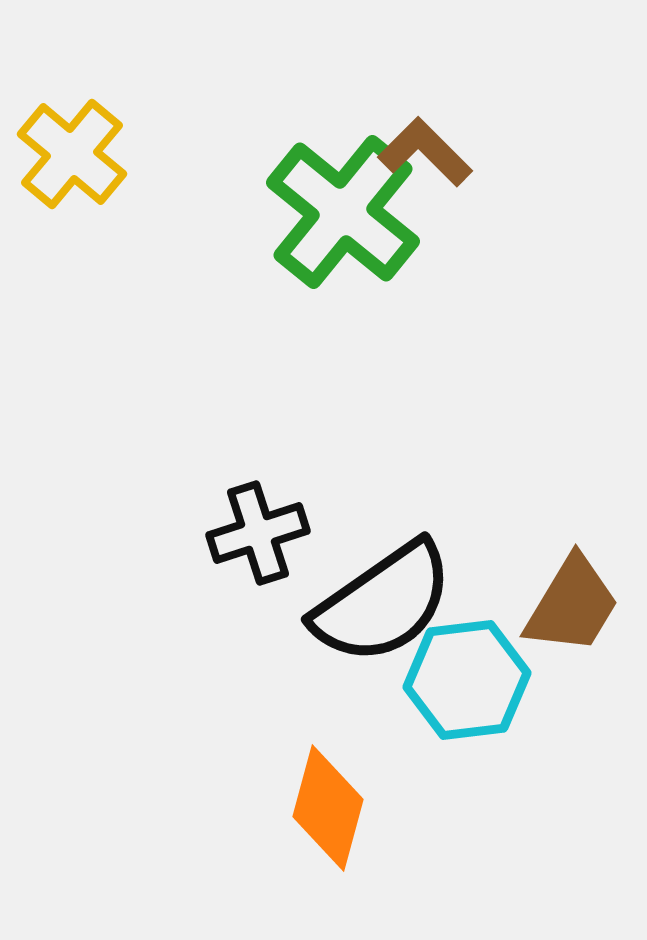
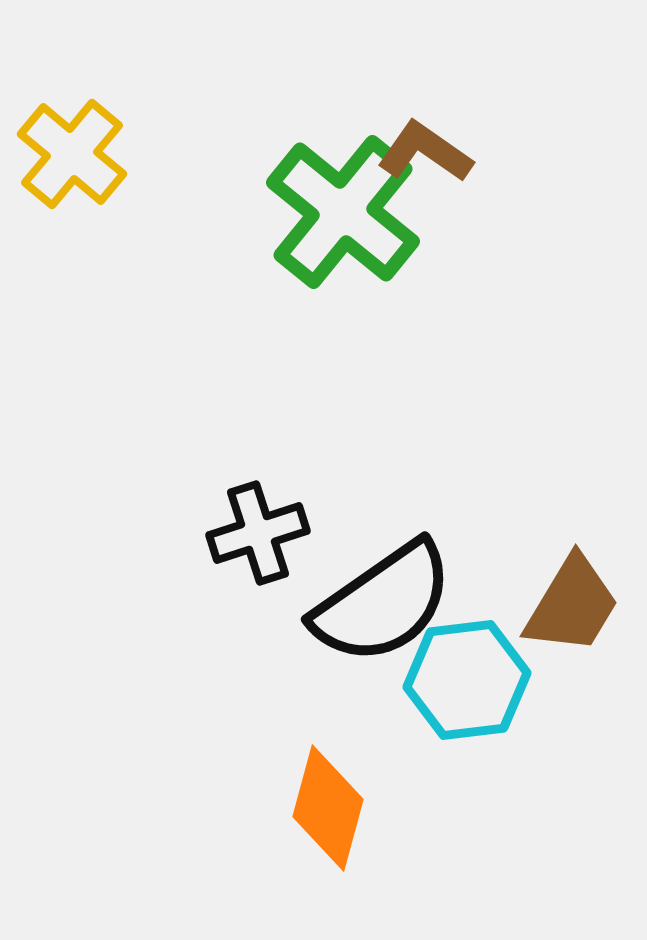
brown L-shape: rotated 10 degrees counterclockwise
